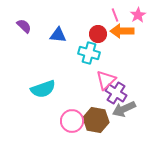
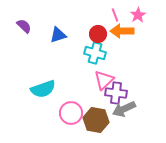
blue triangle: rotated 24 degrees counterclockwise
cyan cross: moved 6 px right
pink triangle: moved 2 px left
purple cross: rotated 25 degrees counterclockwise
pink circle: moved 1 px left, 8 px up
